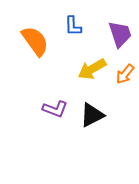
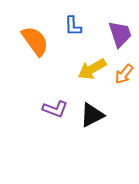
orange arrow: moved 1 px left
